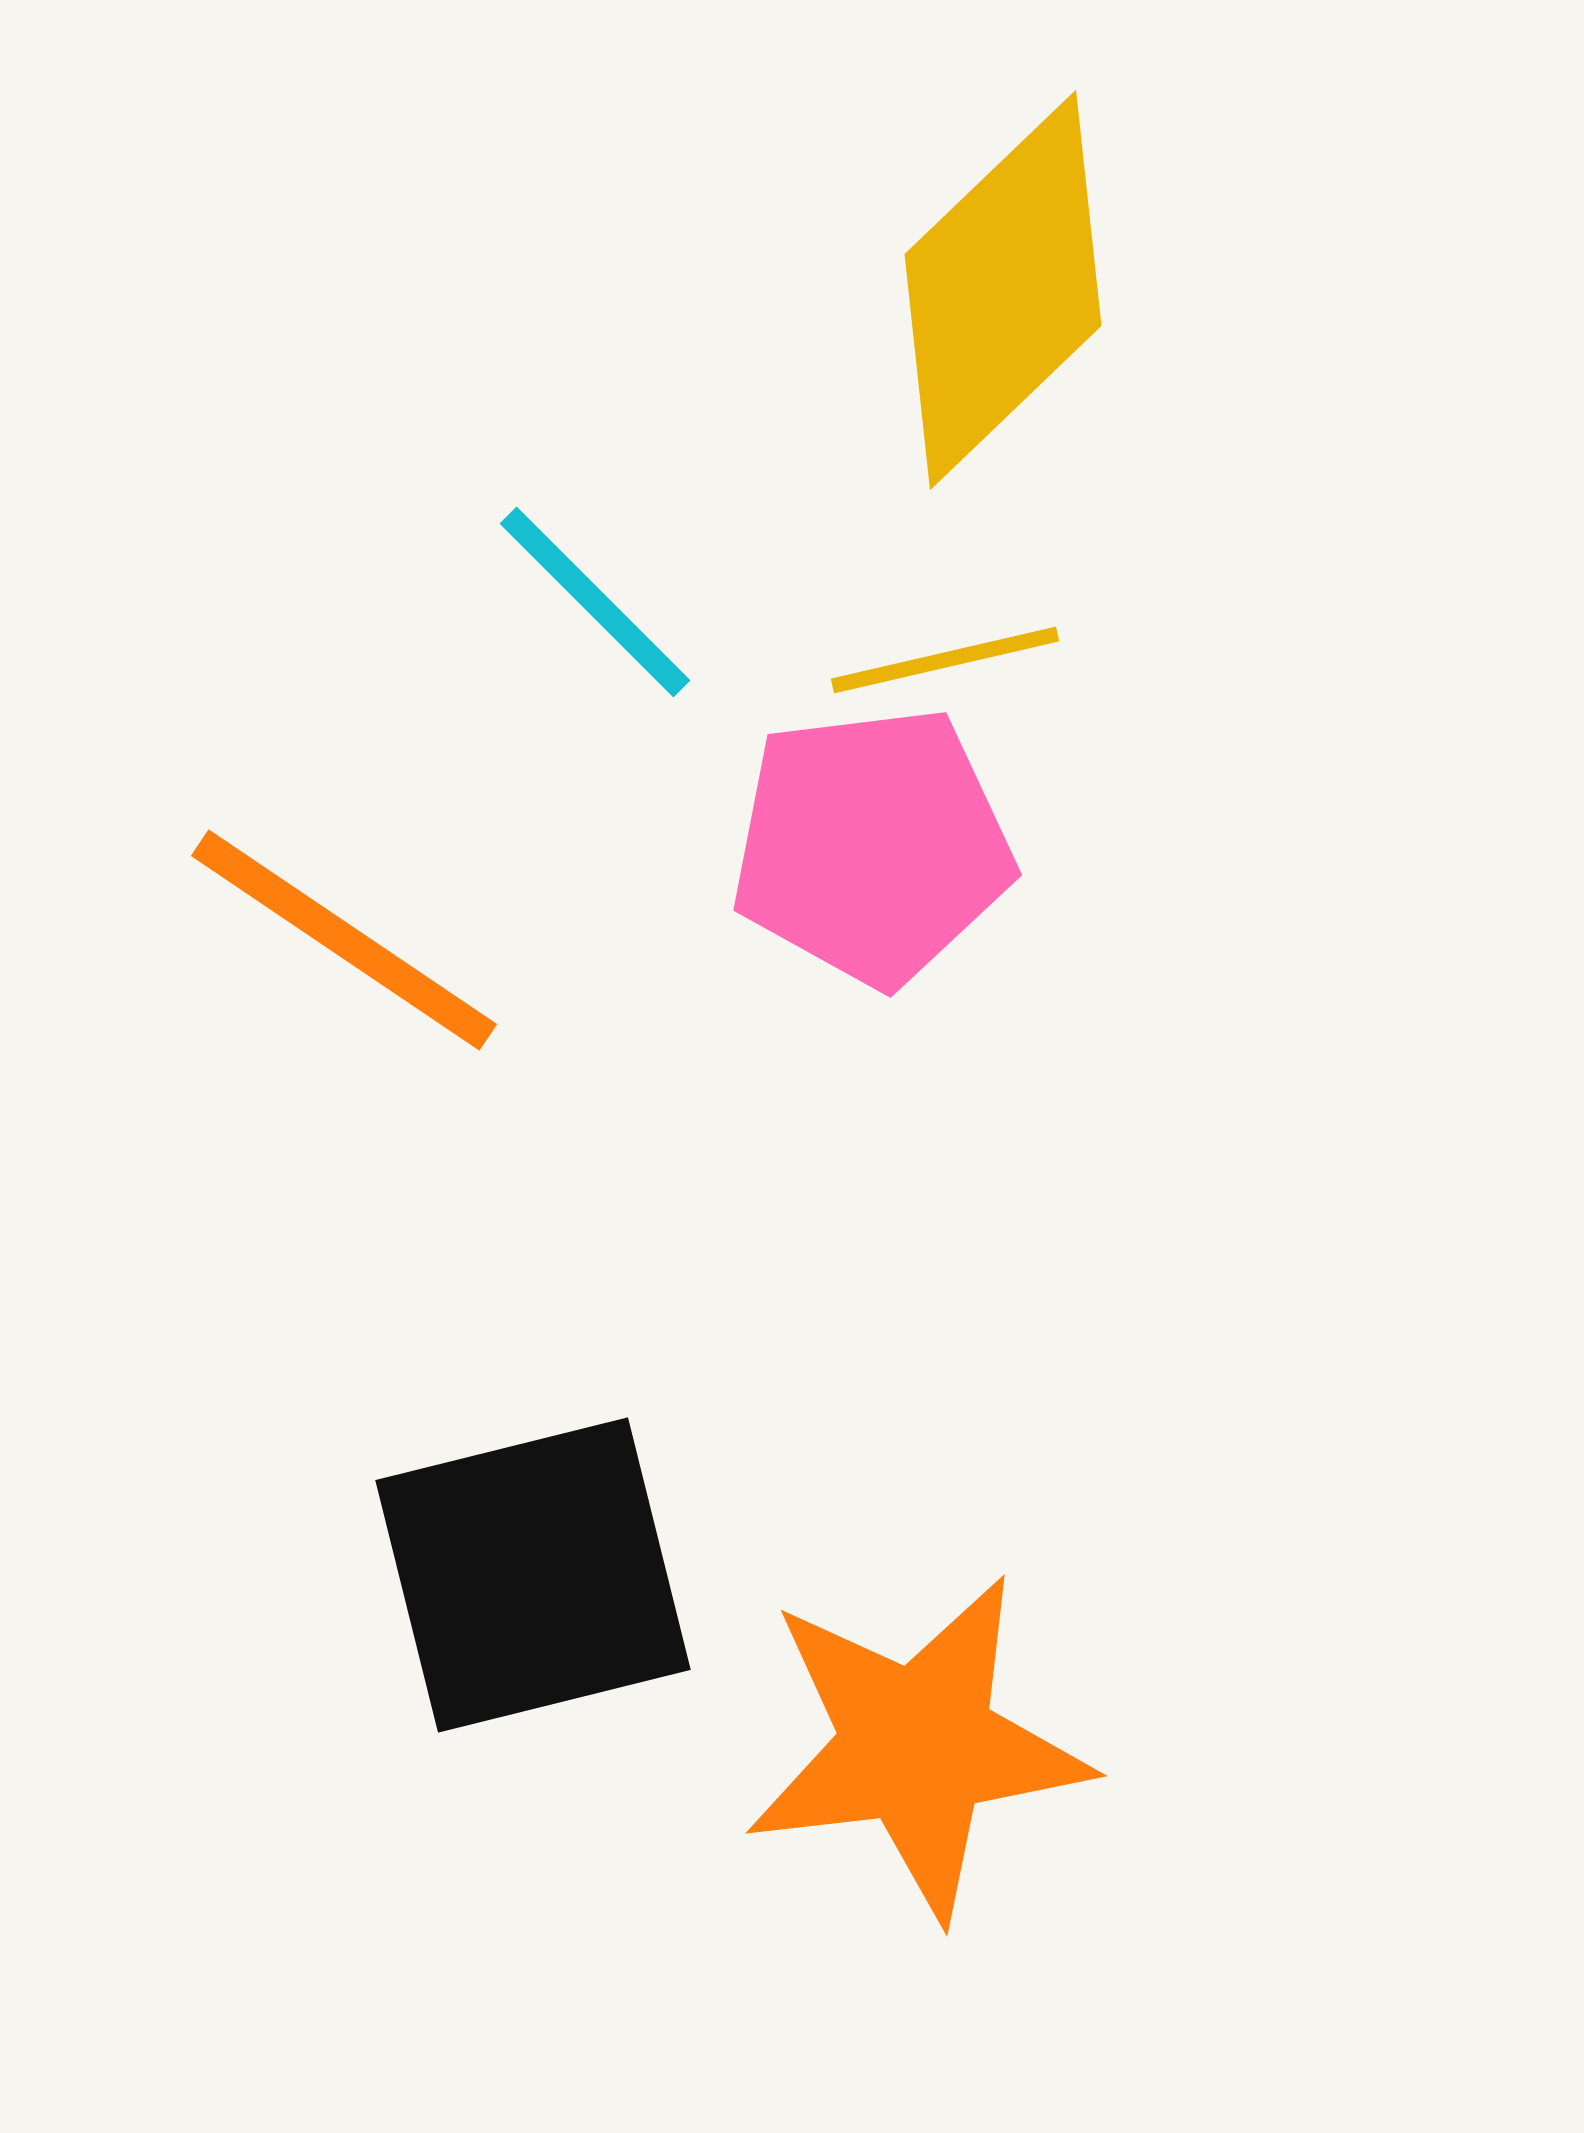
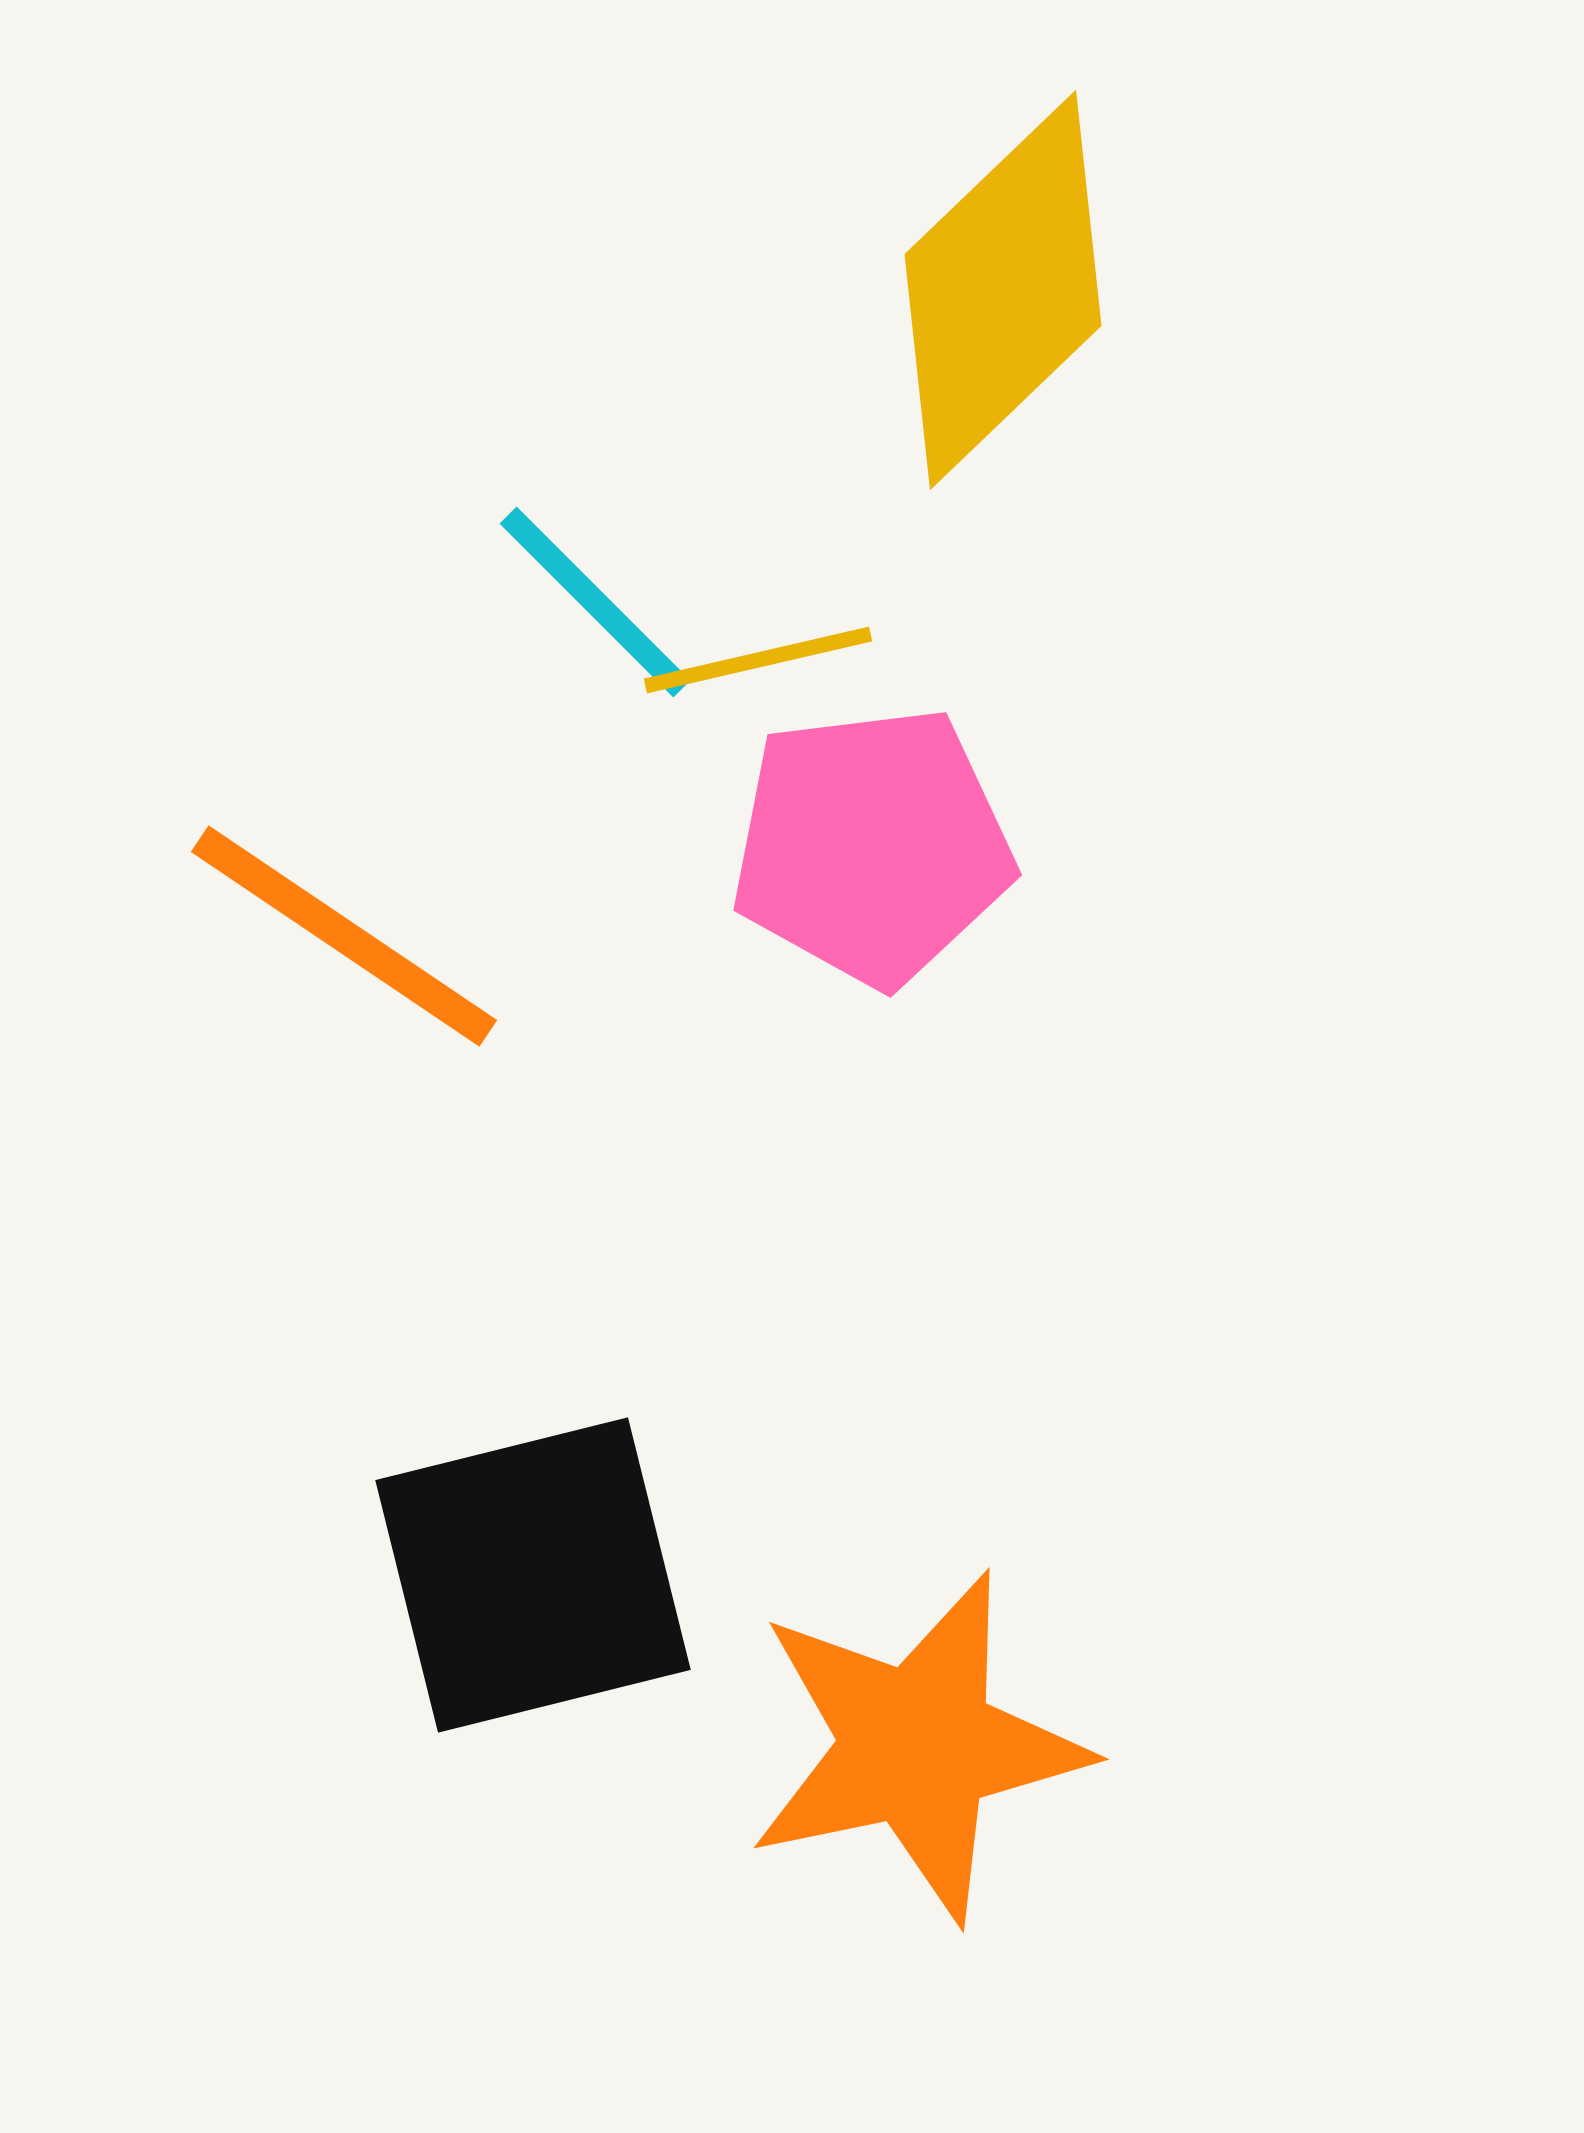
yellow line: moved 187 px left
orange line: moved 4 px up
orange star: rotated 5 degrees counterclockwise
